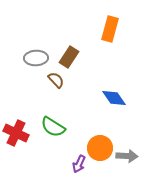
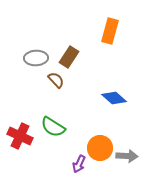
orange rectangle: moved 2 px down
blue diamond: rotated 15 degrees counterclockwise
red cross: moved 4 px right, 3 px down
